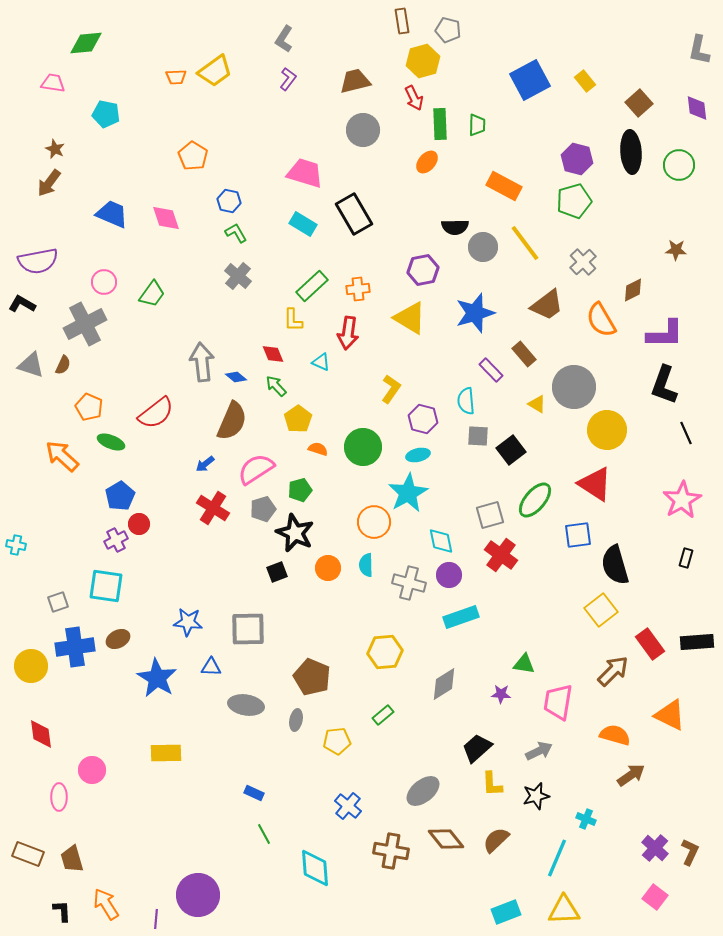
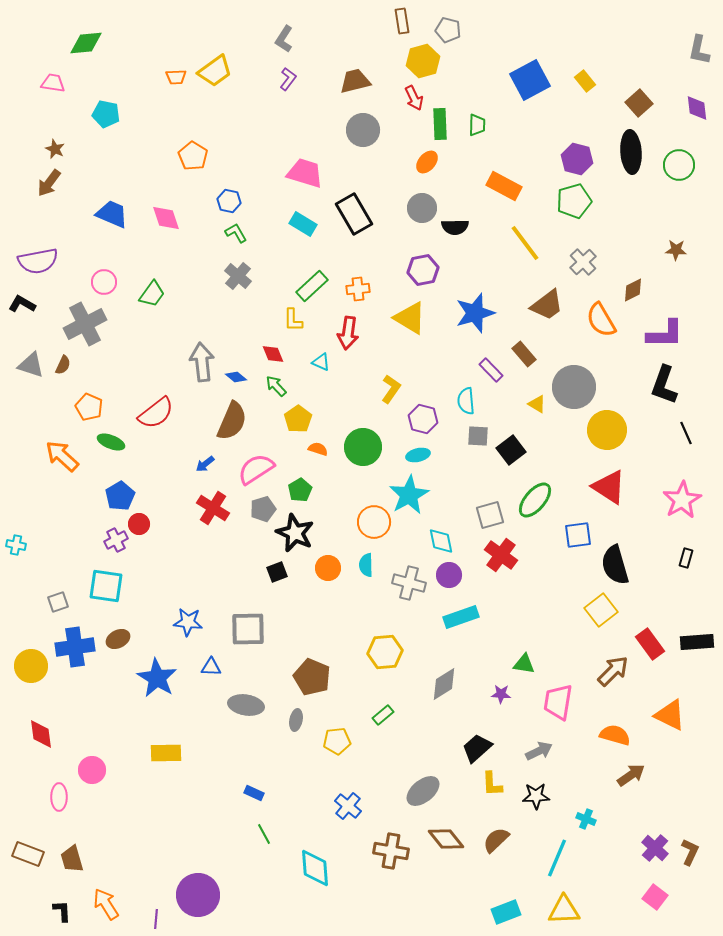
gray circle at (483, 247): moved 61 px left, 39 px up
red triangle at (595, 484): moved 14 px right, 3 px down
green pentagon at (300, 490): rotated 15 degrees counterclockwise
cyan star at (408, 493): moved 1 px right, 2 px down
black star at (536, 796): rotated 12 degrees clockwise
